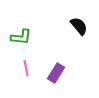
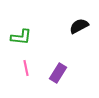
black semicircle: rotated 78 degrees counterclockwise
purple rectangle: moved 2 px right
